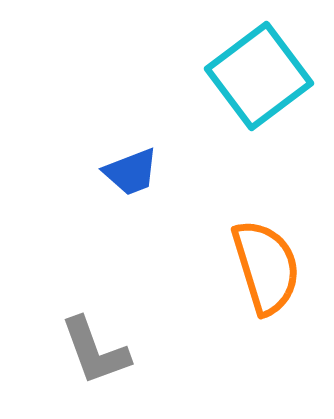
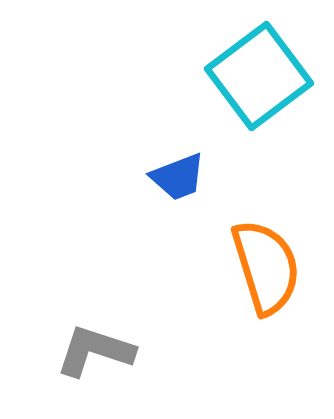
blue trapezoid: moved 47 px right, 5 px down
gray L-shape: rotated 128 degrees clockwise
